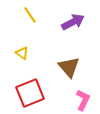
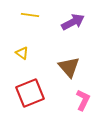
yellow line: rotated 48 degrees counterclockwise
